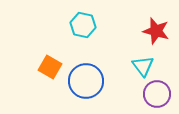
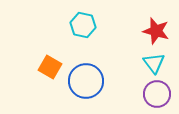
cyan triangle: moved 11 px right, 3 px up
